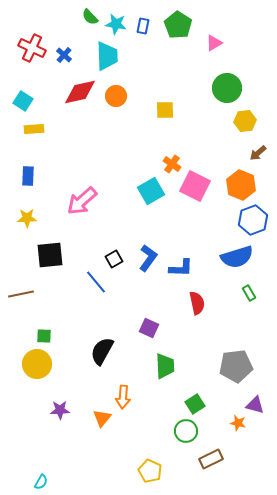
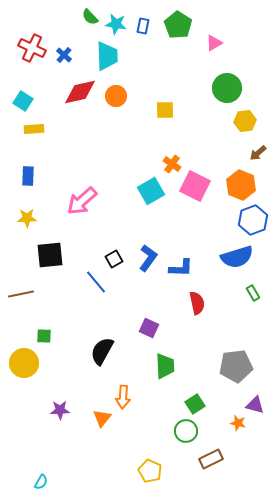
green rectangle at (249, 293): moved 4 px right
yellow circle at (37, 364): moved 13 px left, 1 px up
